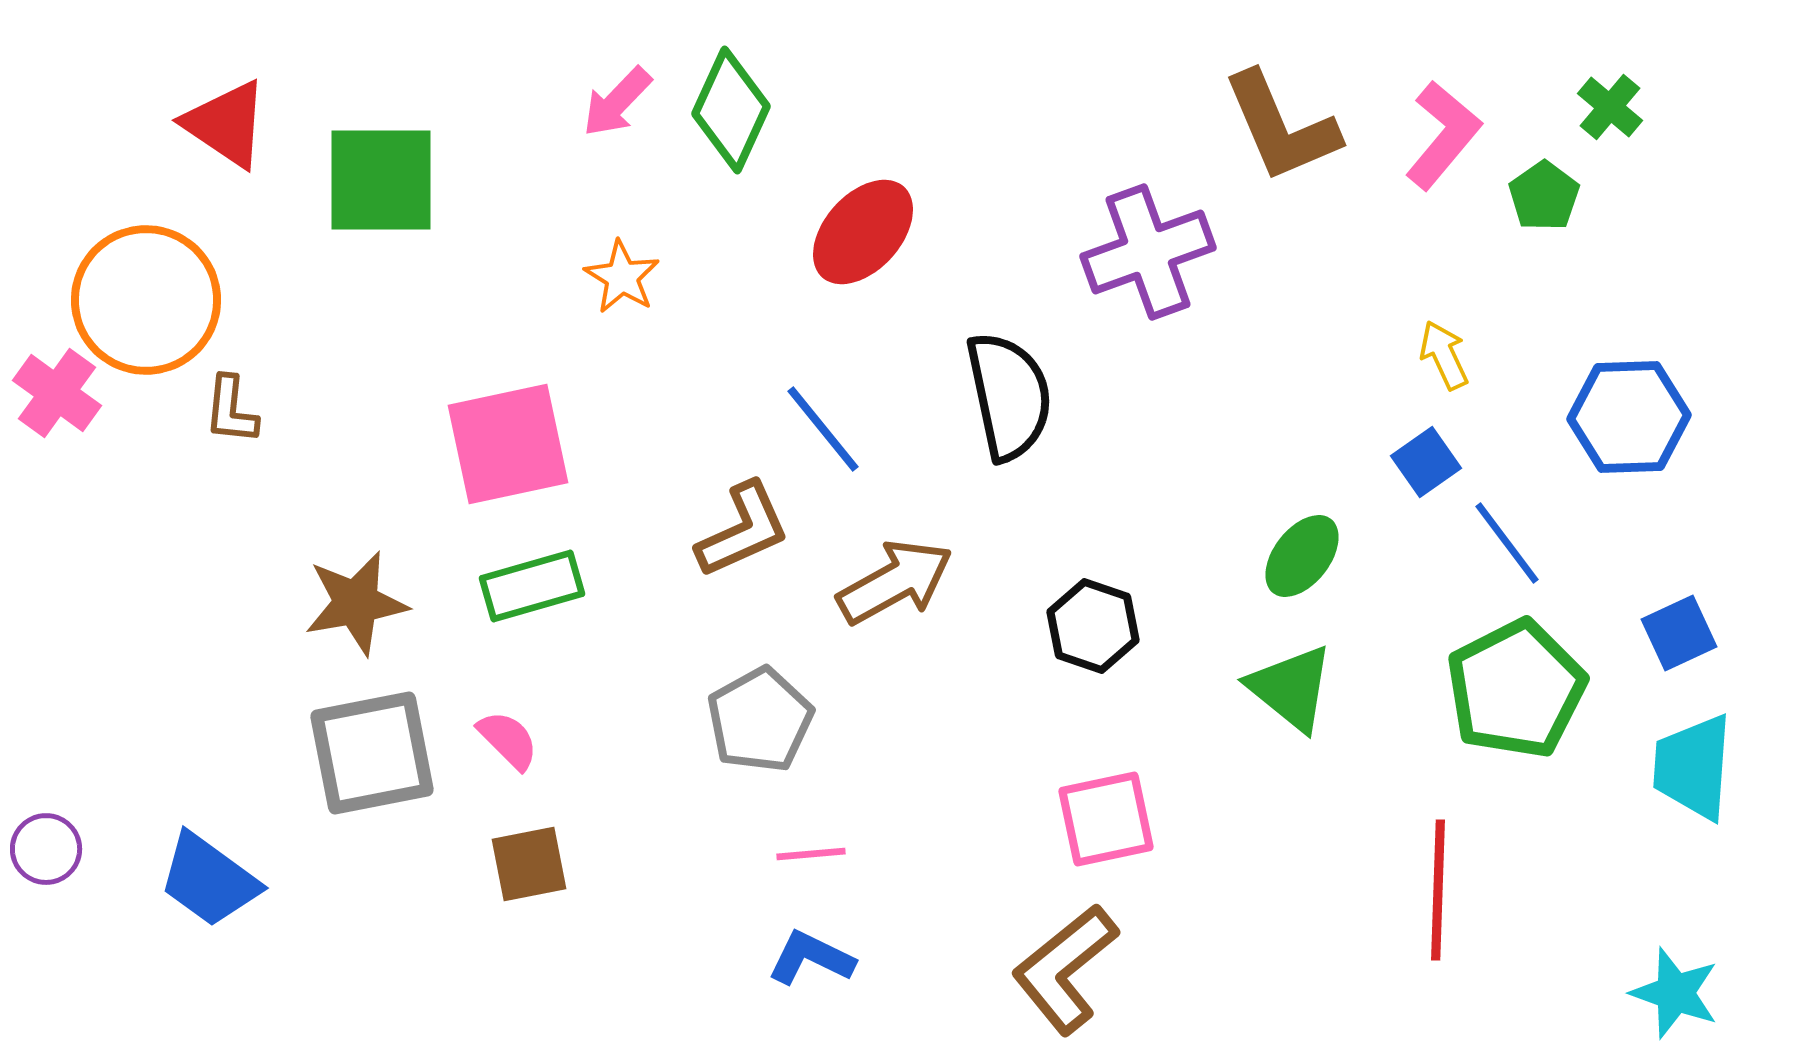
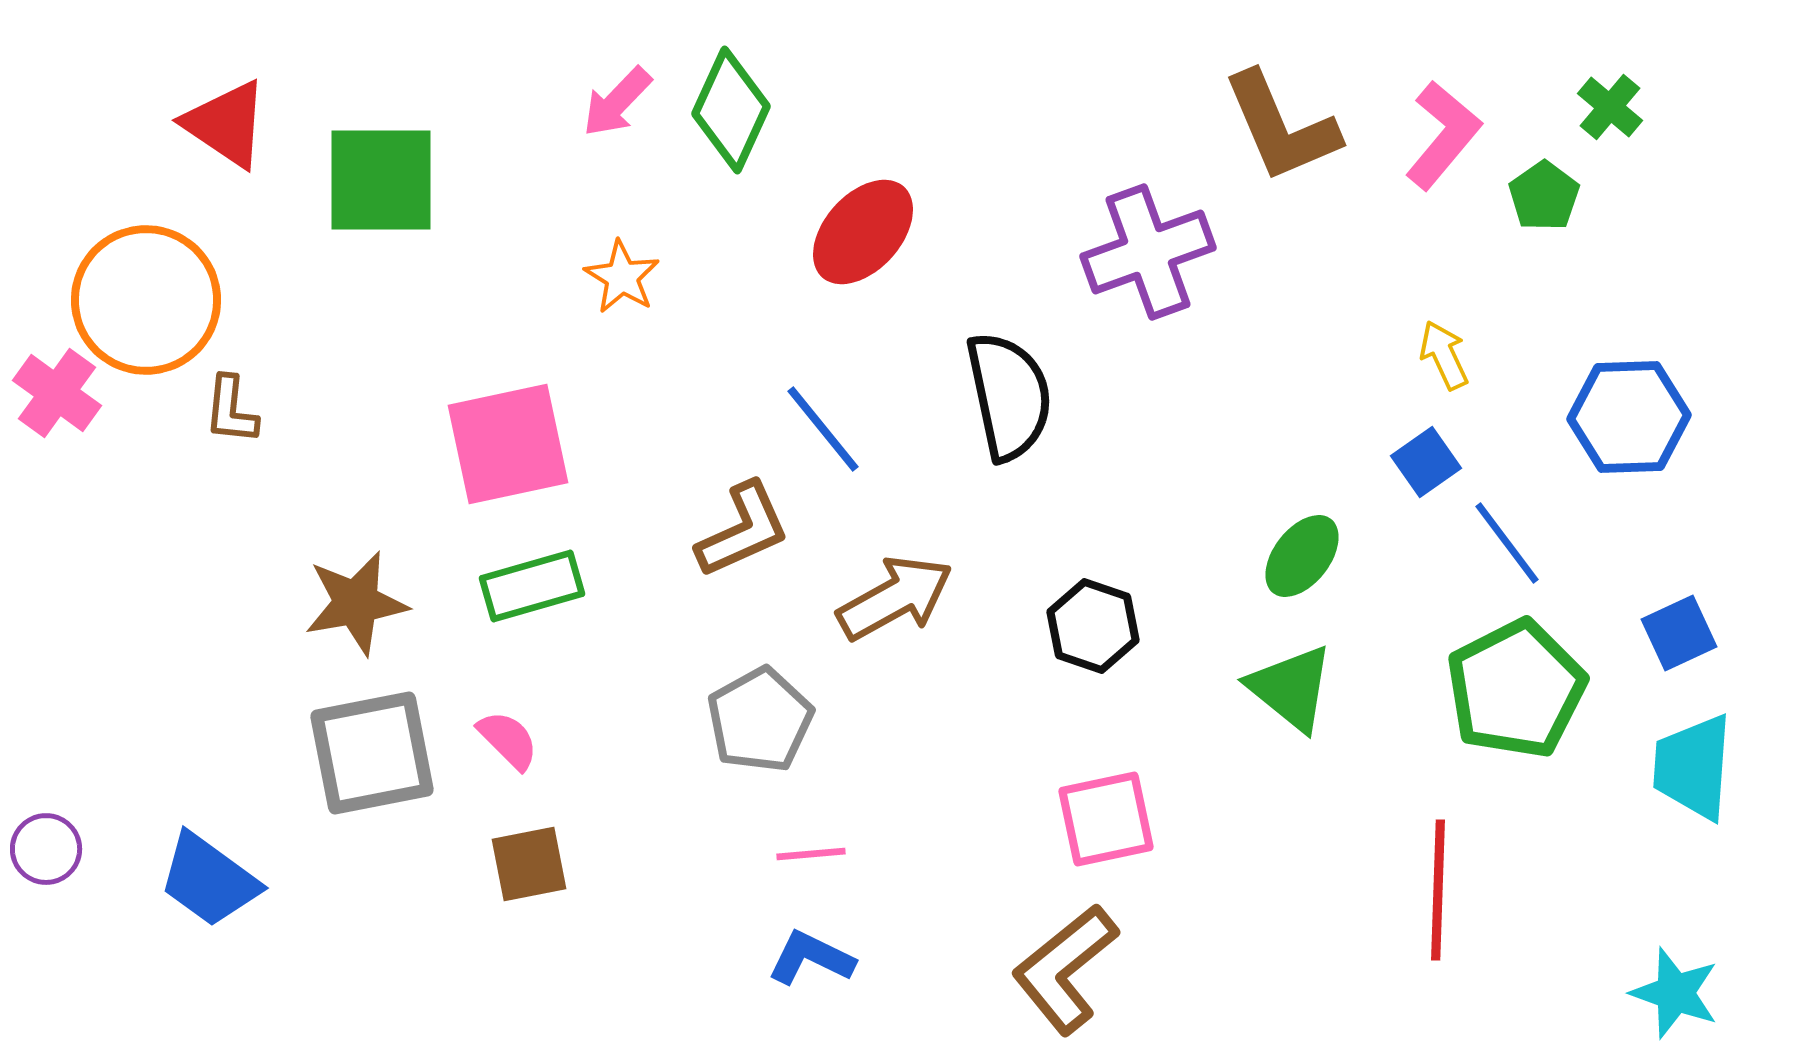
brown arrow at (895, 582): moved 16 px down
